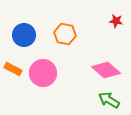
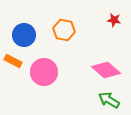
red star: moved 2 px left, 1 px up
orange hexagon: moved 1 px left, 4 px up
orange rectangle: moved 8 px up
pink circle: moved 1 px right, 1 px up
